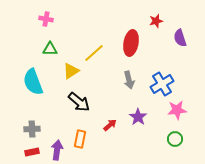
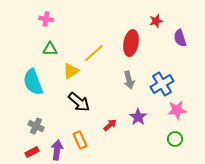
gray cross: moved 4 px right, 3 px up; rotated 28 degrees clockwise
orange rectangle: moved 1 px down; rotated 36 degrees counterclockwise
red rectangle: rotated 16 degrees counterclockwise
